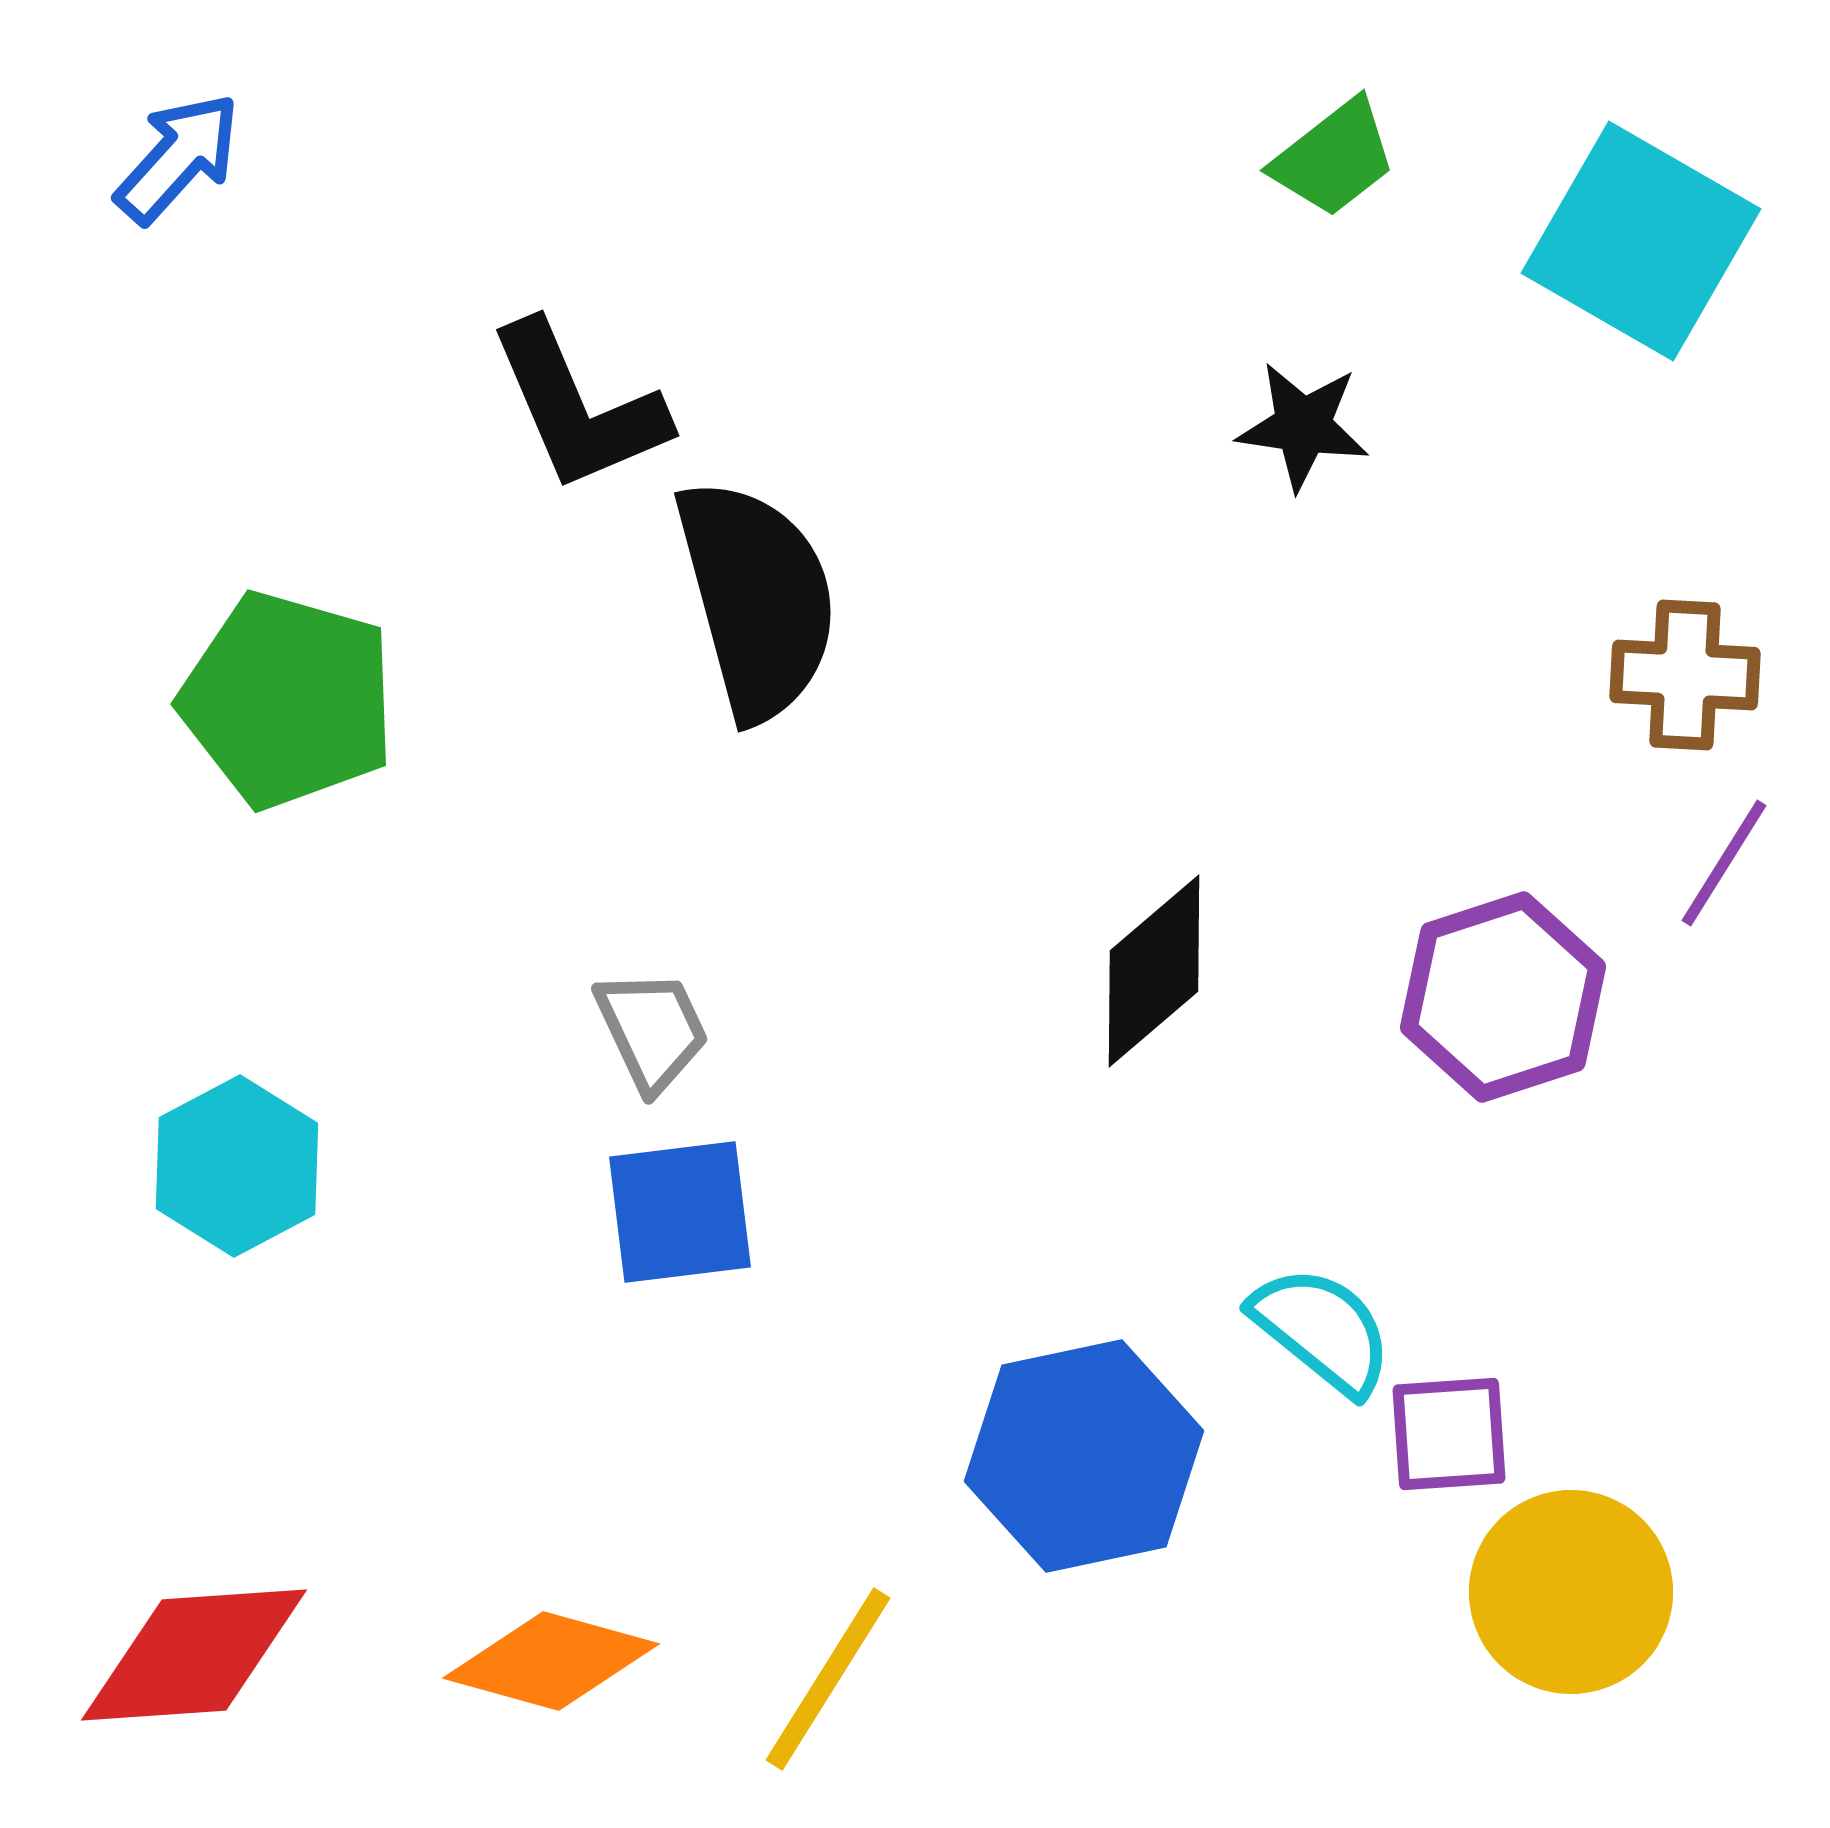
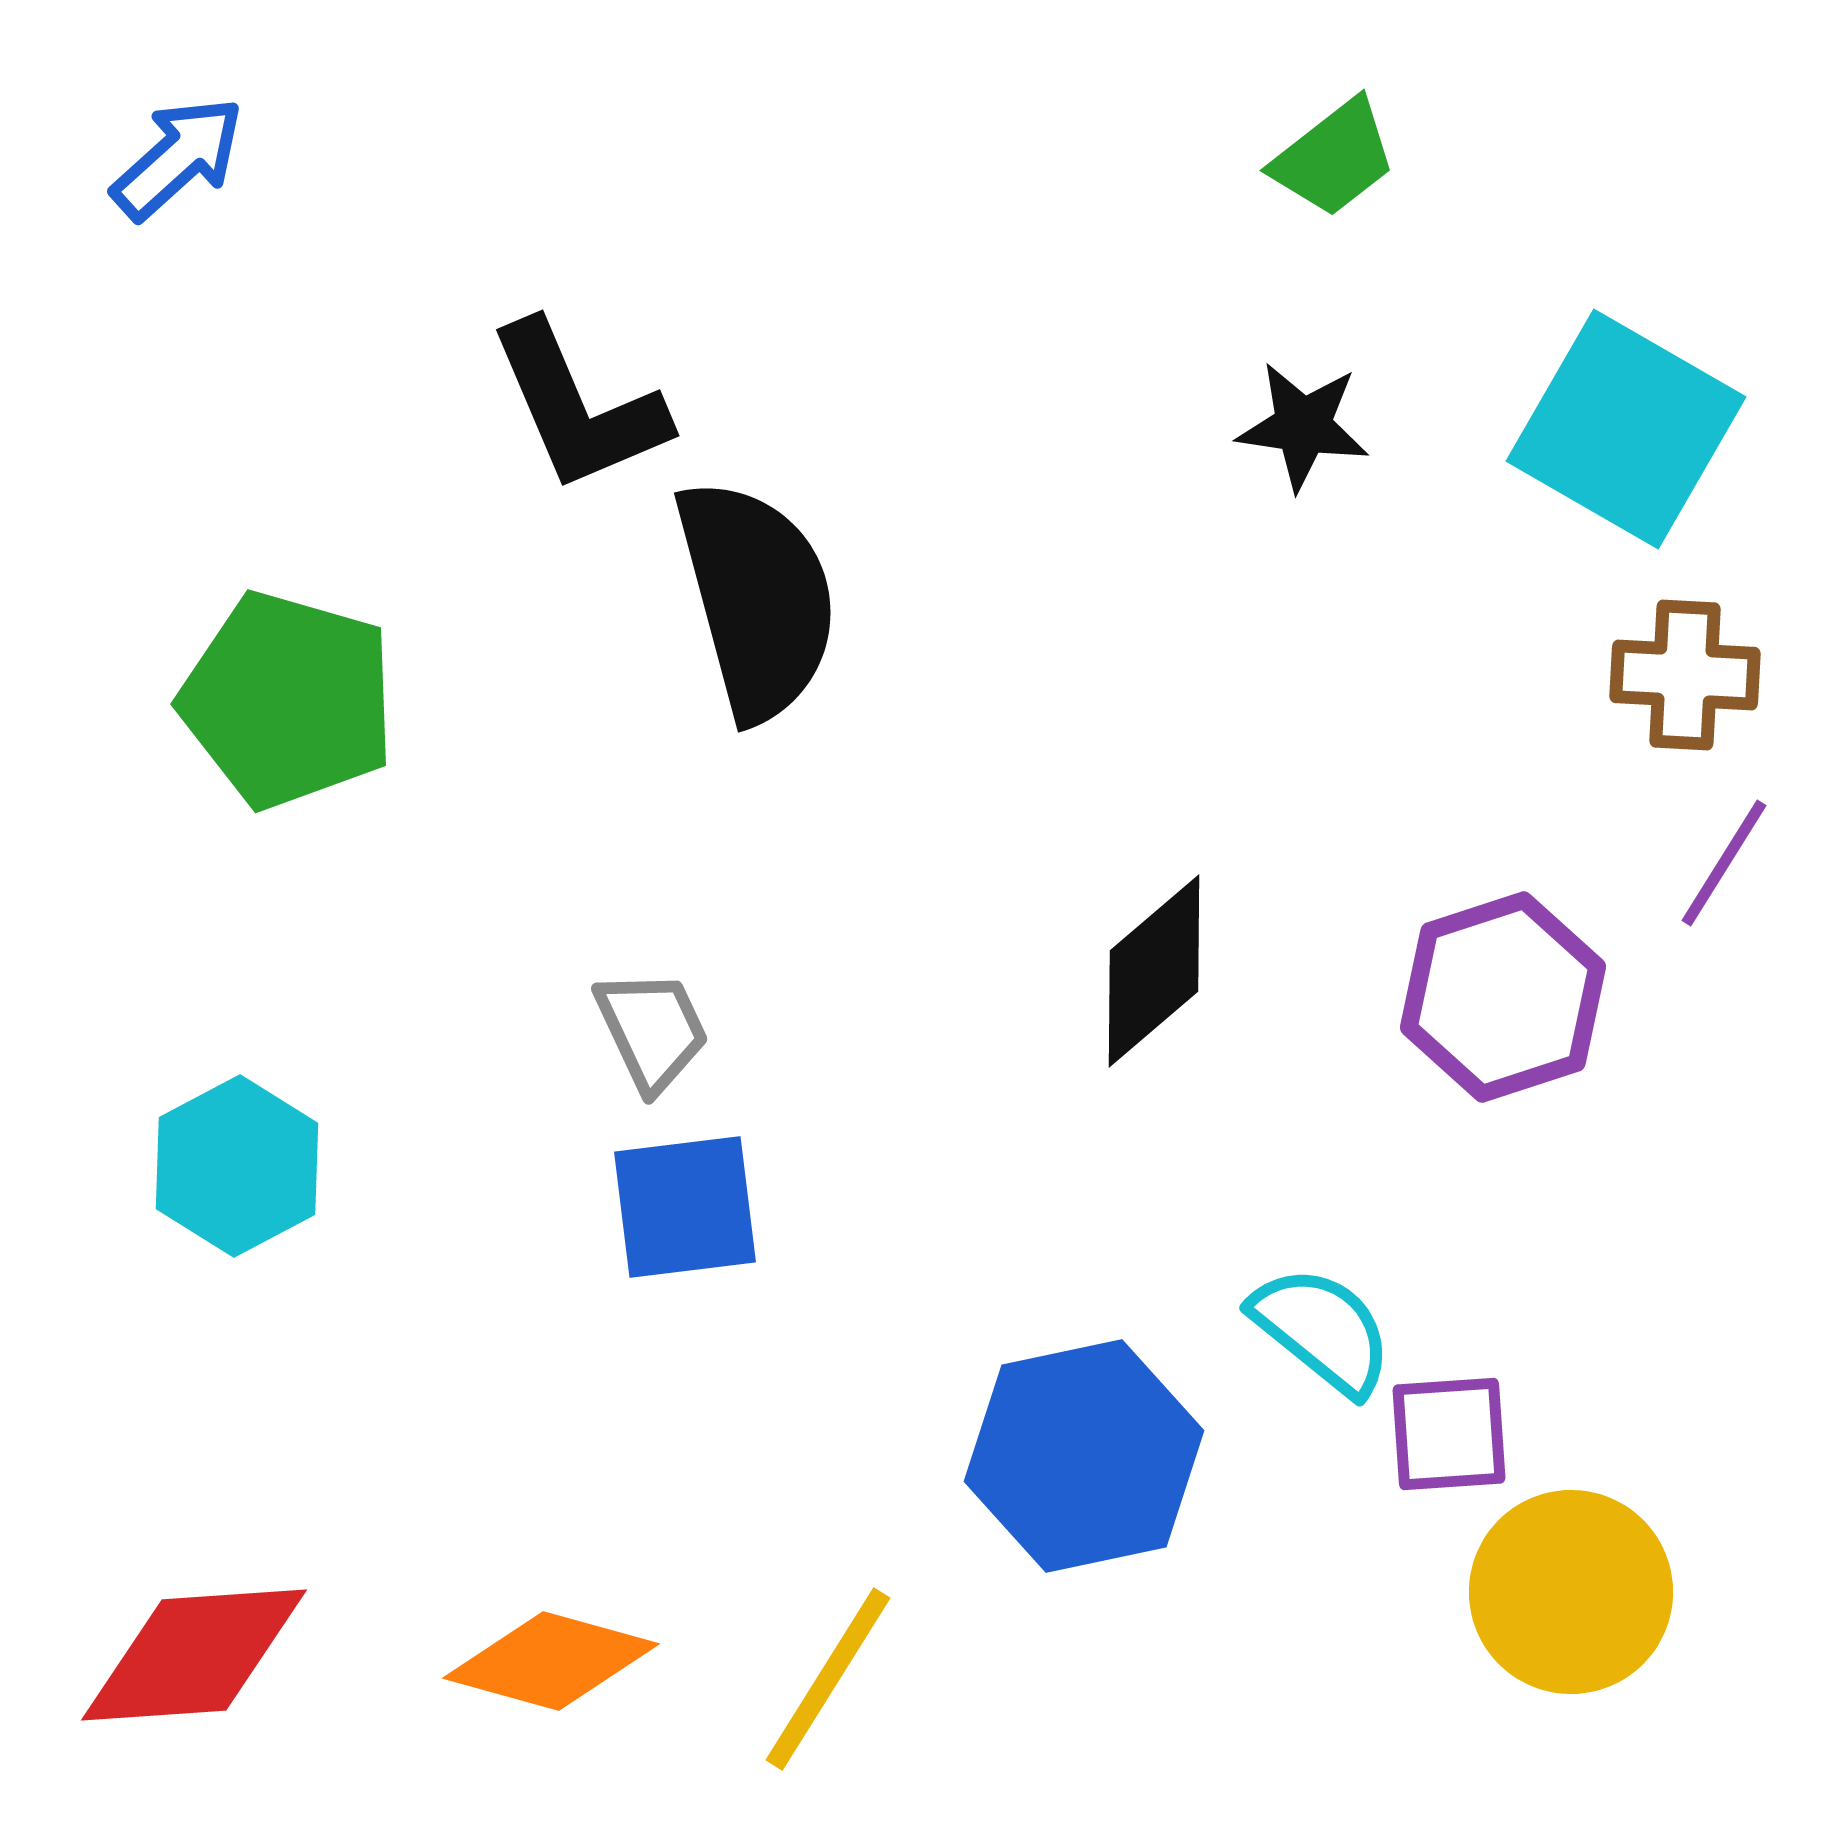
blue arrow: rotated 6 degrees clockwise
cyan square: moved 15 px left, 188 px down
blue square: moved 5 px right, 5 px up
